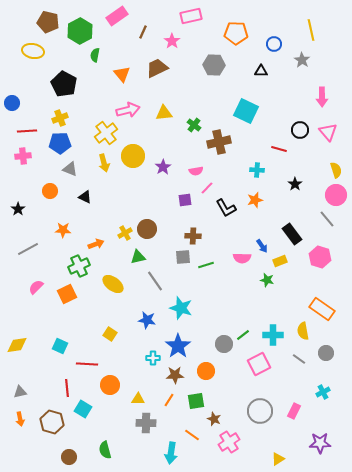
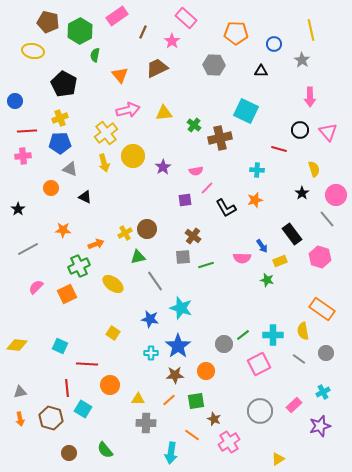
pink rectangle at (191, 16): moved 5 px left, 2 px down; rotated 55 degrees clockwise
orange triangle at (122, 74): moved 2 px left, 1 px down
pink arrow at (322, 97): moved 12 px left
blue circle at (12, 103): moved 3 px right, 2 px up
brown cross at (219, 142): moved 1 px right, 4 px up
yellow semicircle at (336, 170): moved 22 px left, 1 px up
black star at (295, 184): moved 7 px right, 9 px down
orange circle at (50, 191): moved 1 px right, 3 px up
brown cross at (193, 236): rotated 35 degrees clockwise
blue star at (147, 320): moved 3 px right, 1 px up
yellow square at (110, 334): moved 3 px right, 1 px up
yellow diamond at (17, 345): rotated 15 degrees clockwise
cyan cross at (153, 358): moved 2 px left, 5 px up
orange line at (169, 400): rotated 16 degrees clockwise
pink rectangle at (294, 411): moved 6 px up; rotated 21 degrees clockwise
brown hexagon at (52, 422): moved 1 px left, 4 px up
purple star at (320, 443): moved 17 px up; rotated 15 degrees counterclockwise
green semicircle at (105, 450): rotated 24 degrees counterclockwise
brown circle at (69, 457): moved 4 px up
